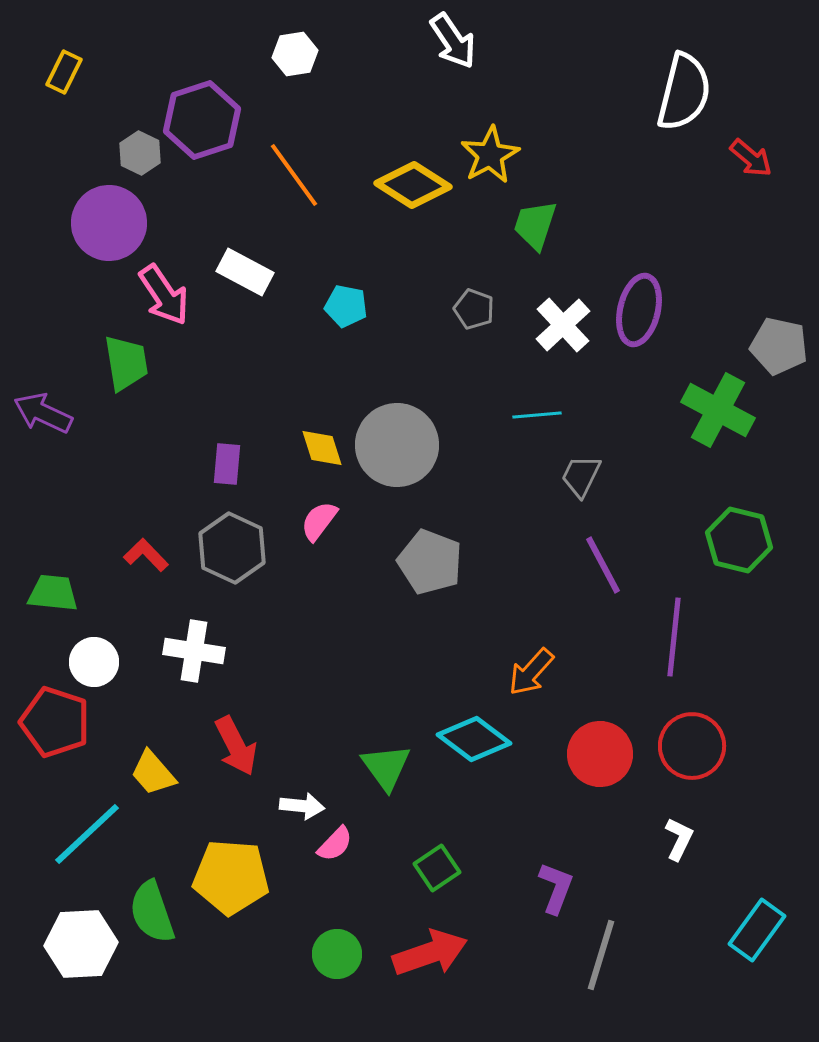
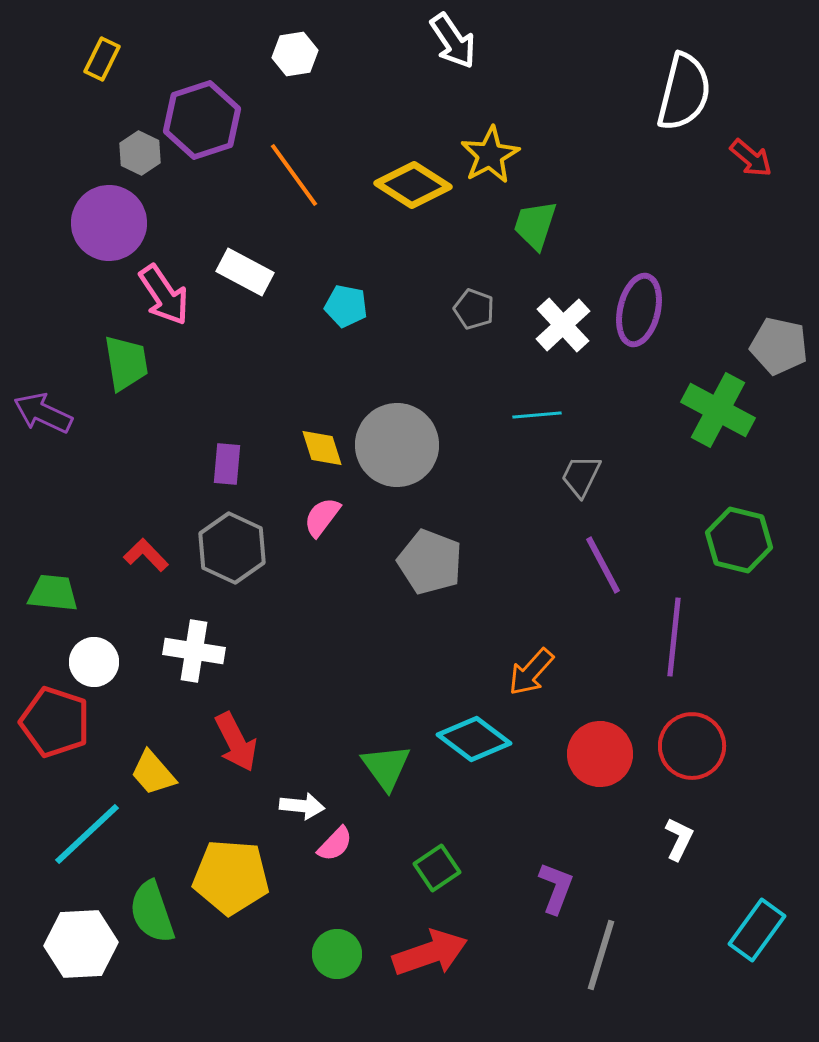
yellow rectangle at (64, 72): moved 38 px right, 13 px up
pink semicircle at (319, 521): moved 3 px right, 4 px up
red arrow at (236, 746): moved 4 px up
